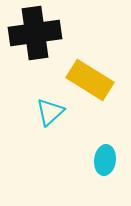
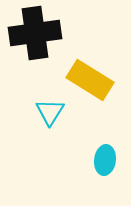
cyan triangle: rotated 16 degrees counterclockwise
